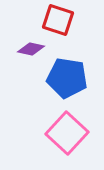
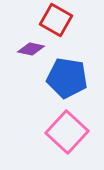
red square: moved 2 px left; rotated 12 degrees clockwise
pink square: moved 1 px up
